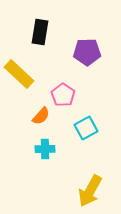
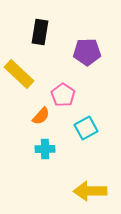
yellow arrow: rotated 60 degrees clockwise
